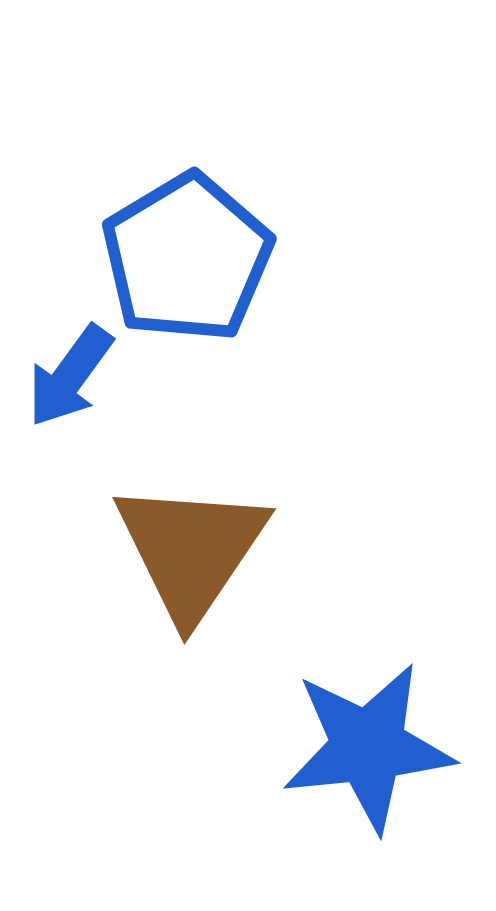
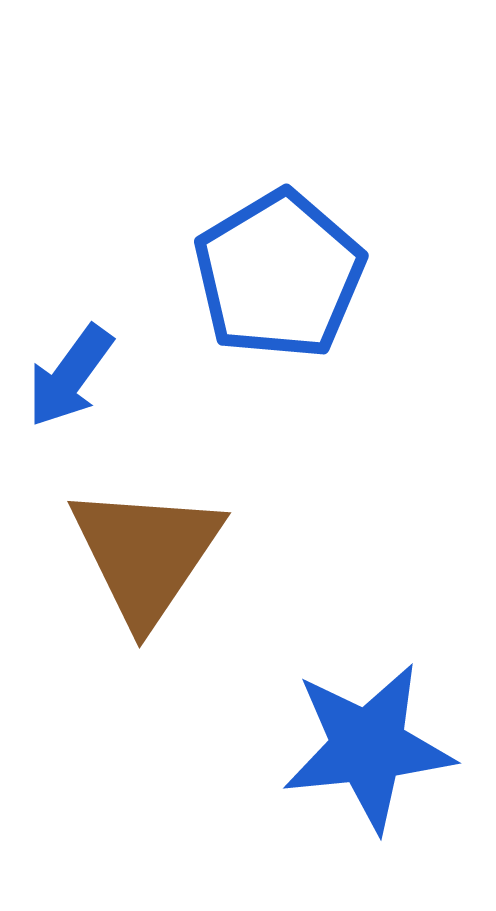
blue pentagon: moved 92 px right, 17 px down
brown triangle: moved 45 px left, 4 px down
